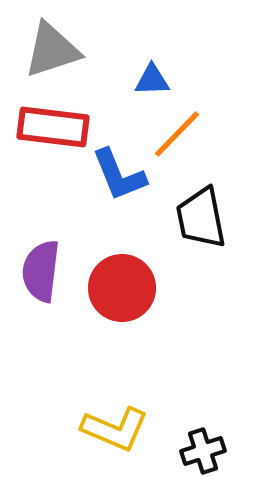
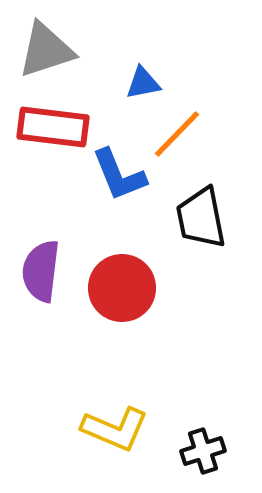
gray triangle: moved 6 px left
blue triangle: moved 9 px left, 3 px down; rotated 9 degrees counterclockwise
